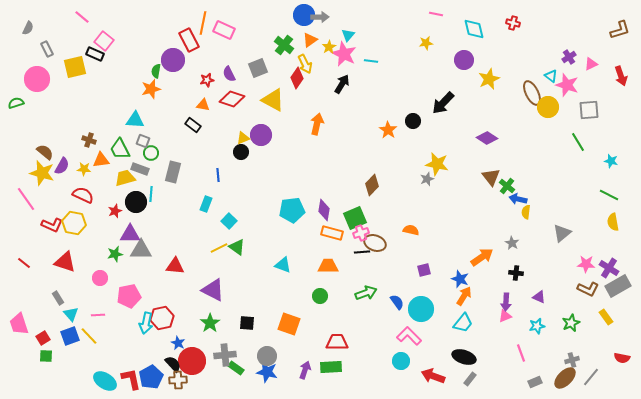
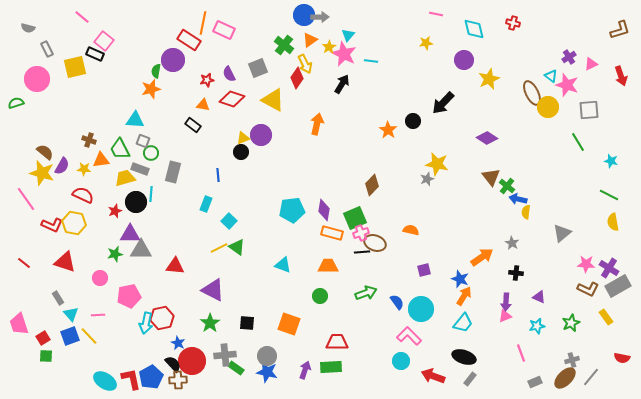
gray semicircle at (28, 28): rotated 80 degrees clockwise
red rectangle at (189, 40): rotated 30 degrees counterclockwise
